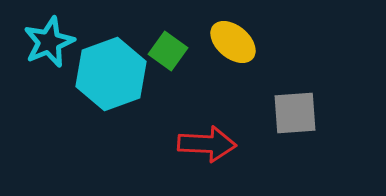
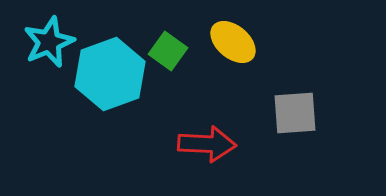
cyan hexagon: moved 1 px left
